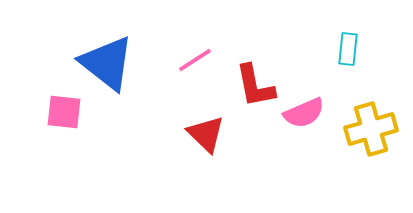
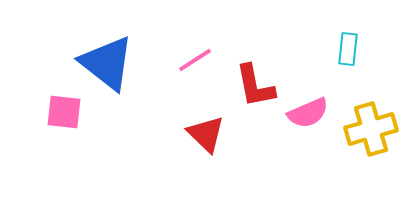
pink semicircle: moved 4 px right
